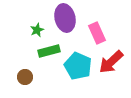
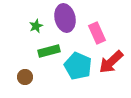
green star: moved 1 px left, 4 px up
